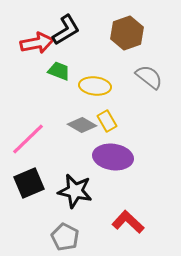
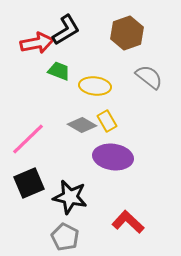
black star: moved 5 px left, 6 px down
